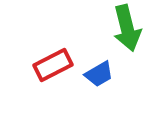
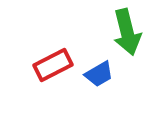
green arrow: moved 4 px down
